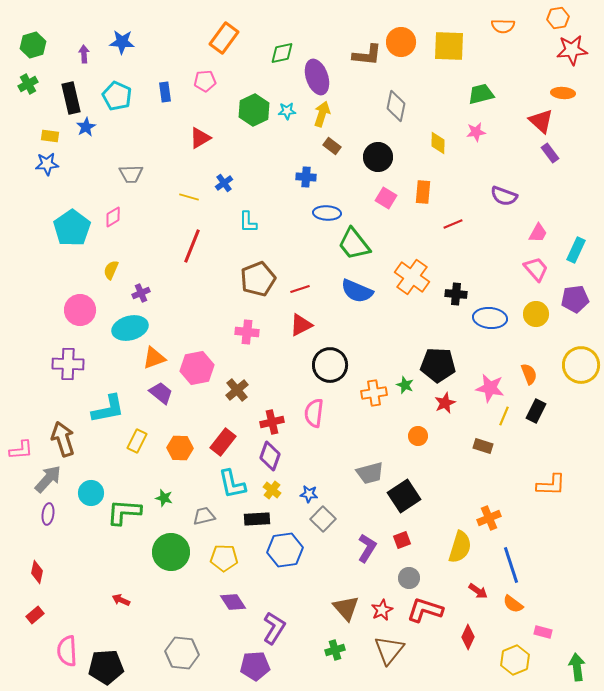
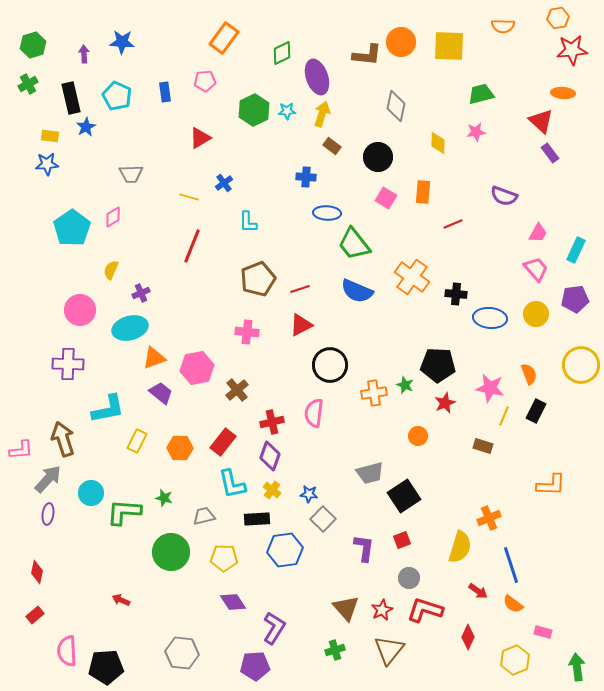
green diamond at (282, 53): rotated 15 degrees counterclockwise
purple L-shape at (367, 548): moved 3 px left; rotated 24 degrees counterclockwise
